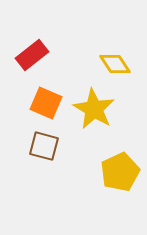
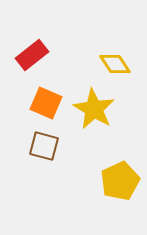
yellow pentagon: moved 9 px down
